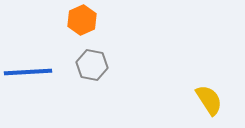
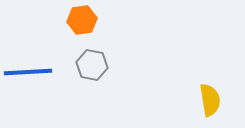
orange hexagon: rotated 16 degrees clockwise
yellow semicircle: moved 1 px right; rotated 24 degrees clockwise
